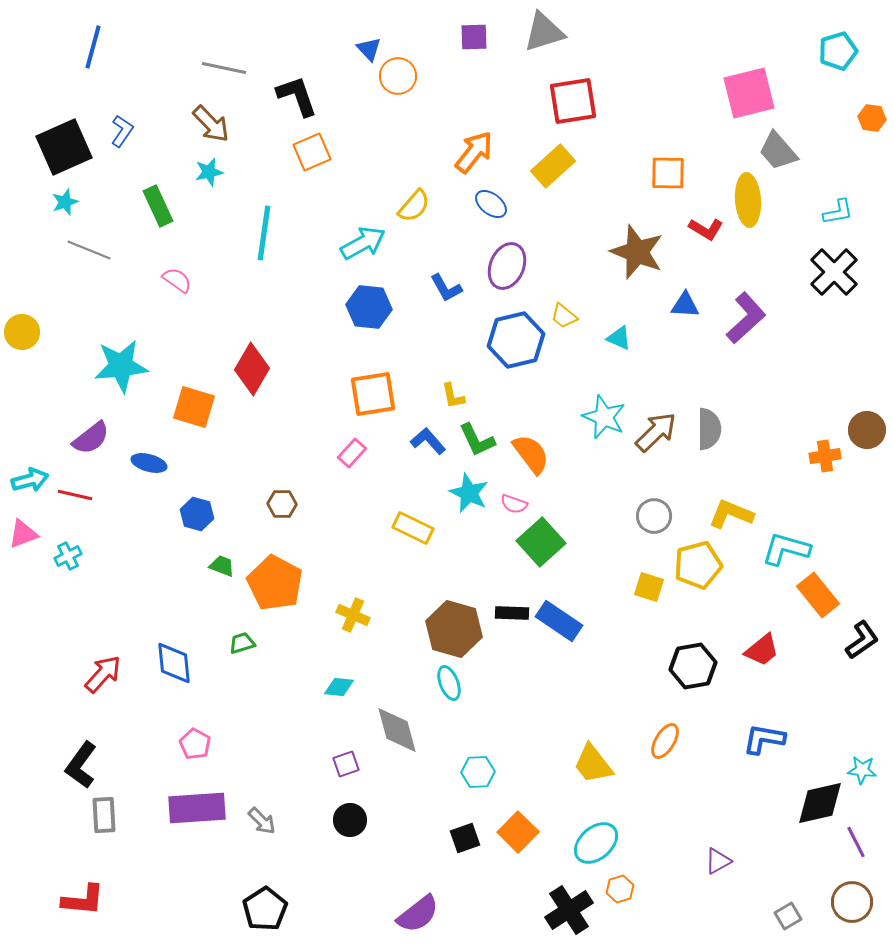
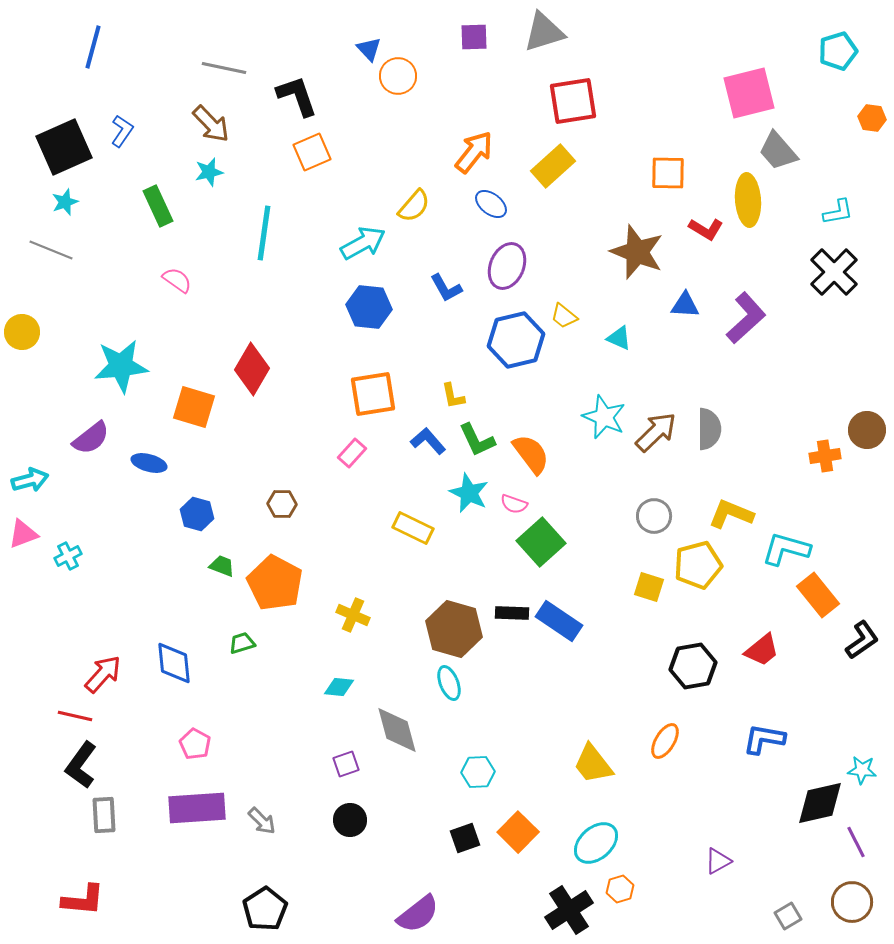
gray line at (89, 250): moved 38 px left
red line at (75, 495): moved 221 px down
